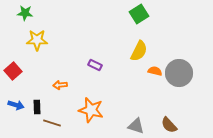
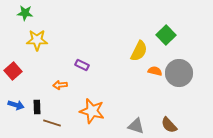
green square: moved 27 px right, 21 px down; rotated 12 degrees counterclockwise
purple rectangle: moved 13 px left
orange star: moved 1 px right, 1 px down
